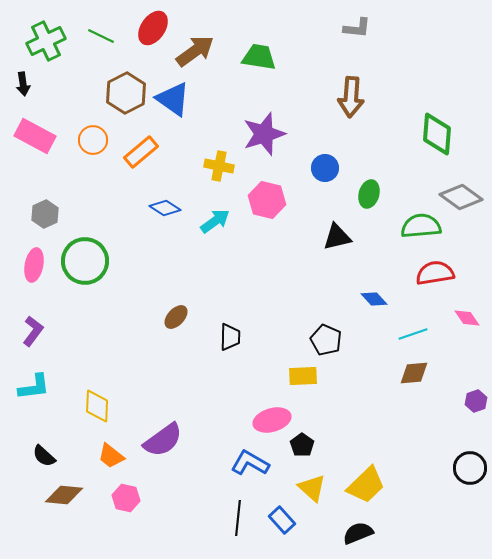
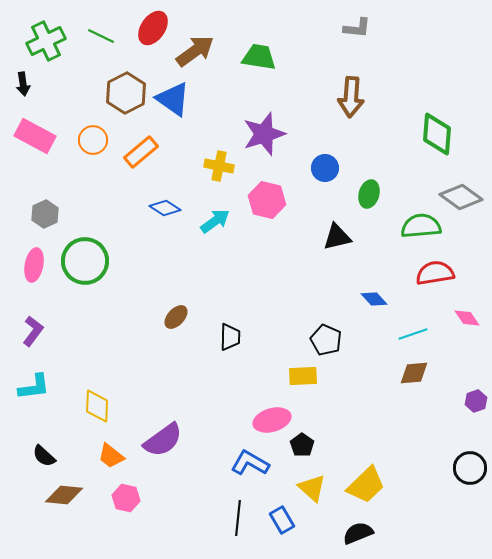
blue rectangle at (282, 520): rotated 12 degrees clockwise
